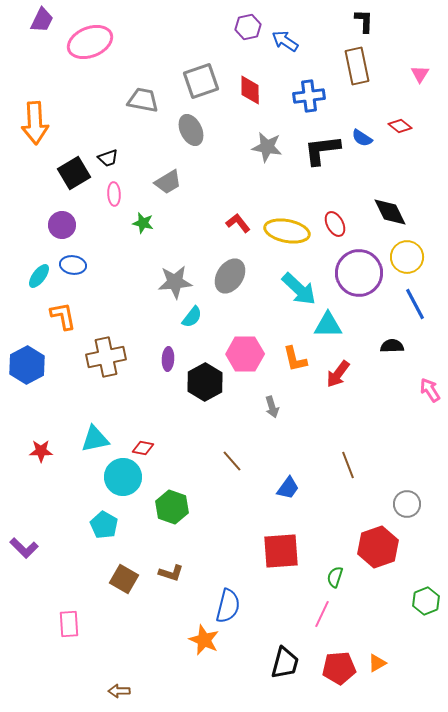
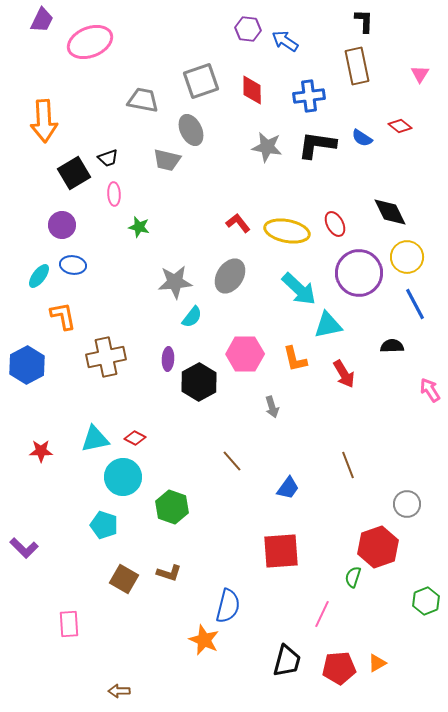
purple hexagon at (248, 27): moved 2 px down; rotated 20 degrees clockwise
red diamond at (250, 90): moved 2 px right
orange arrow at (35, 123): moved 9 px right, 2 px up
black L-shape at (322, 150): moved 5 px left, 5 px up; rotated 15 degrees clockwise
gray trapezoid at (168, 182): moved 1 px left, 22 px up; rotated 44 degrees clockwise
green star at (143, 223): moved 4 px left, 4 px down
cyan triangle at (328, 325): rotated 12 degrees counterclockwise
red arrow at (338, 374): moved 6 px right; rotated 68 degrees counterclockwise
black hexagon at (205, 382): moved 6 px left
red diamond at (143, 448): moved 8 px left, 10 px up; rotated 15 degrees clockwise
cyan pentagon at (104, 525): rotated 12 degrees counterclockwise
brown L-shape at (171, 573): moved 2 px left
green semicircle at (335, 577): moved 18 px right
black trapezoid at (285, 663): moved 2 px right, 2 px up
